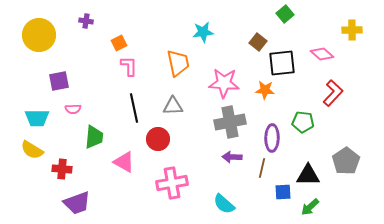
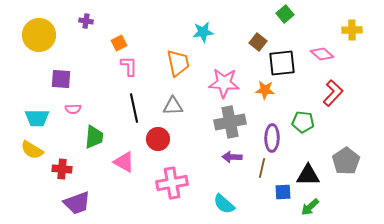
purple square: moved 2 px right, 2 px up; rotated 15 degrees clockwise
